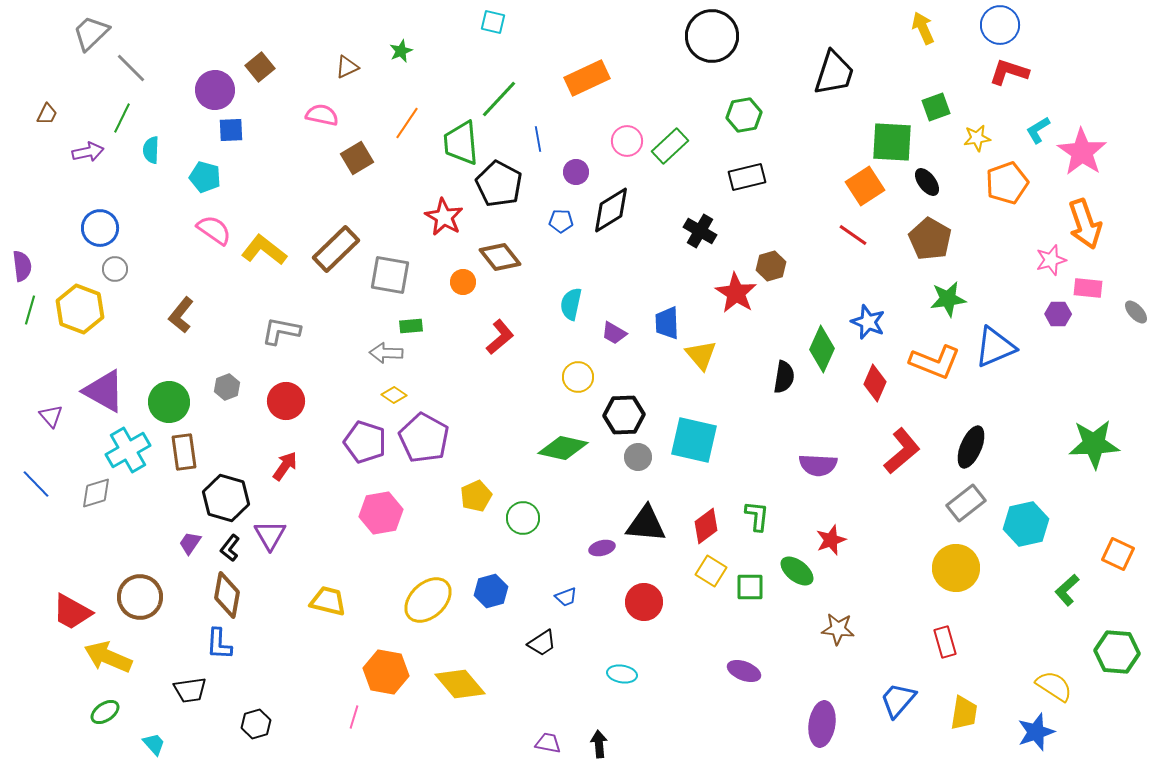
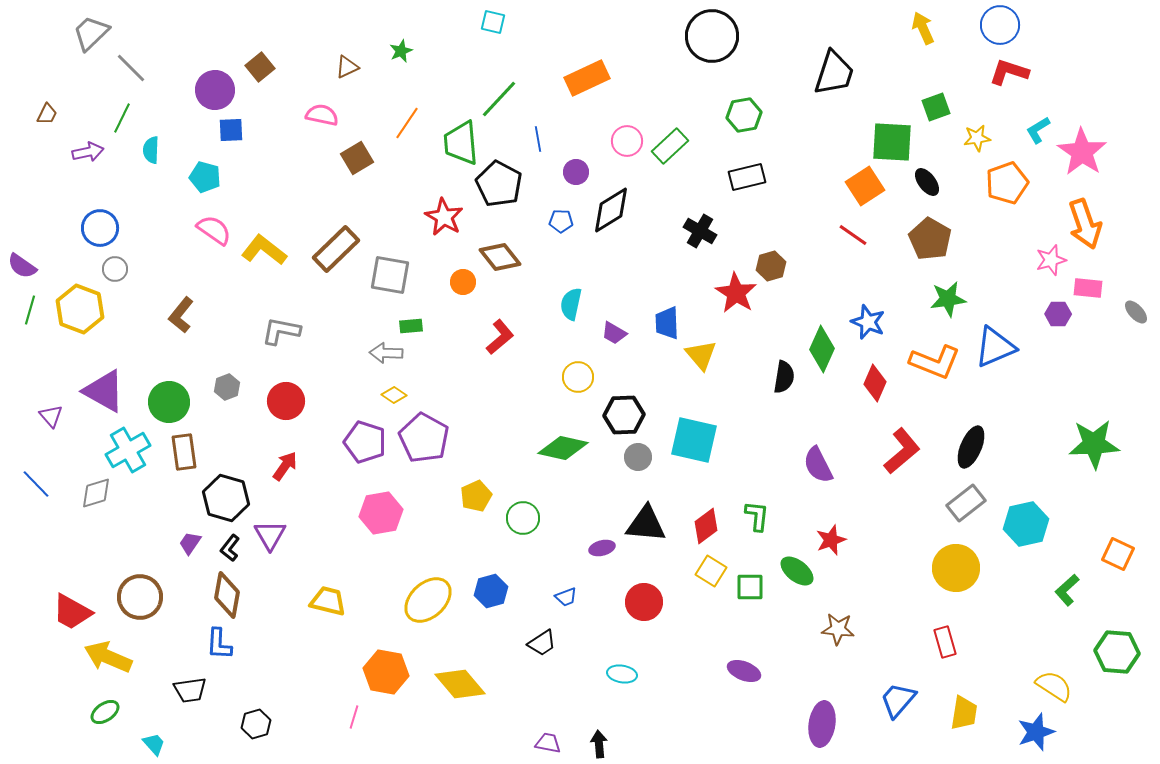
purple semicircle at (22, 266): rotated 132 degrees clockwise
purple semicircle at (818, 465): rotated 60 degrees clockwise
